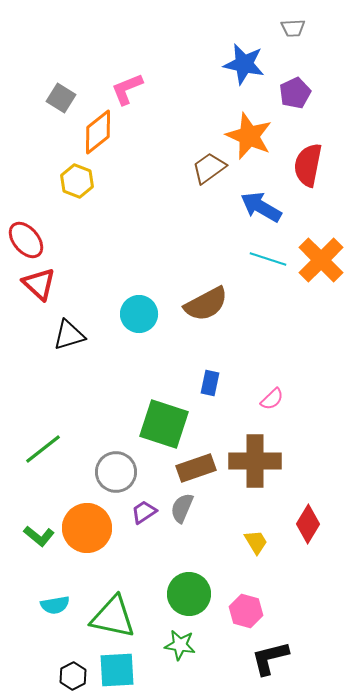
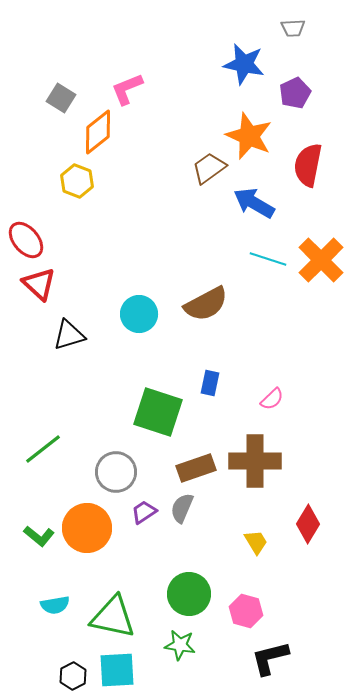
blue arrow: moved 7 px left, 4 px up
green square: moved 6 px left, 12 px up
